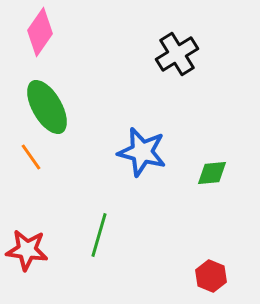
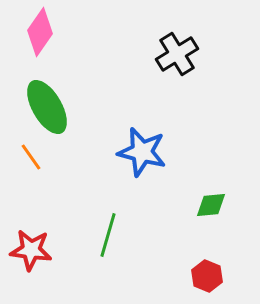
green diamond: moved 1 px left, 32 px down
green line: moved 9 px right
red star: moved 4 px right
red hexagon: moved 4 px left
